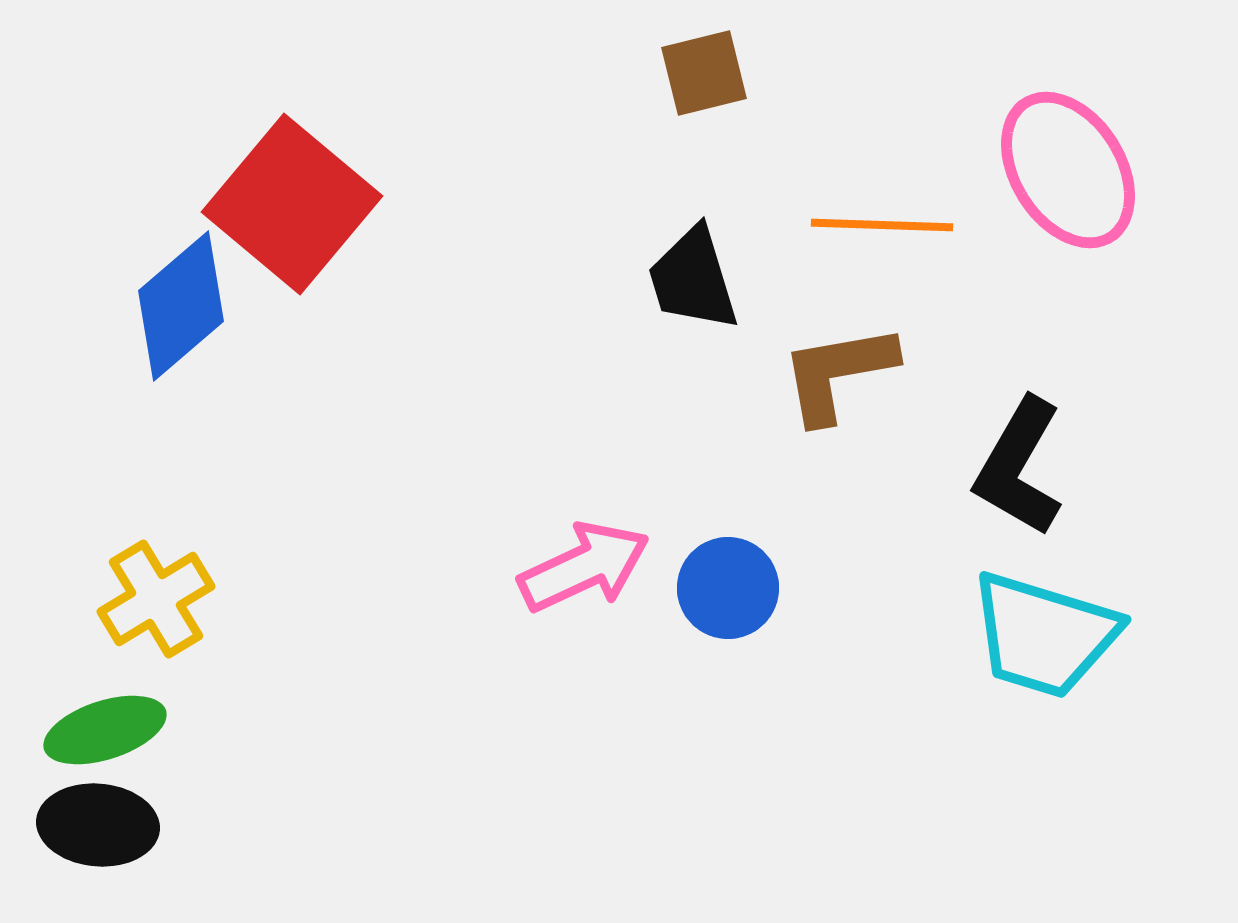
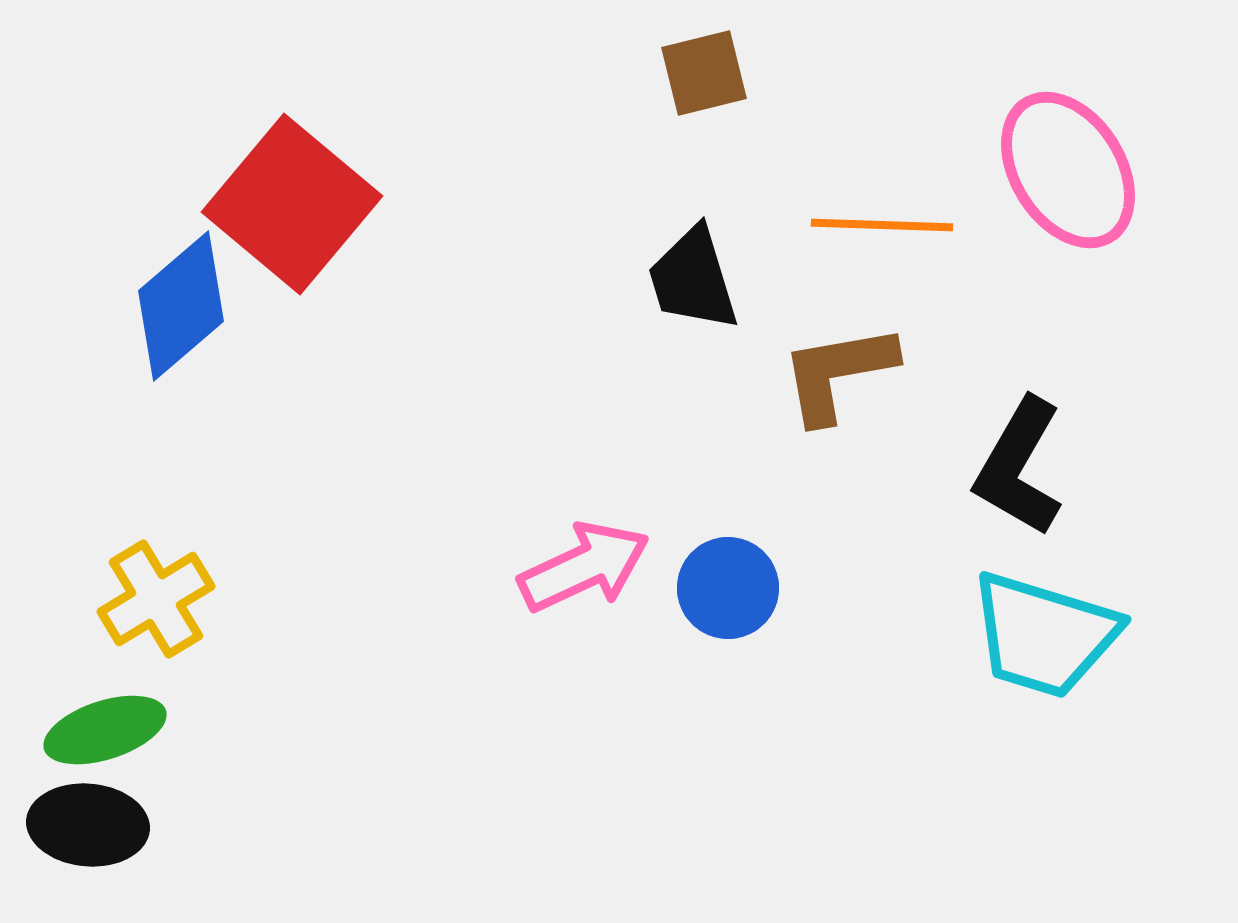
black ellipse: moved 10 px left
